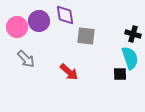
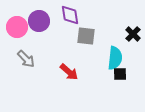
purple diamond: moved 5 px right
black cross: rotated 28 degrees clockwise
cyan semicircle: moved 15 px left; rotated 25 degrees clockwise
